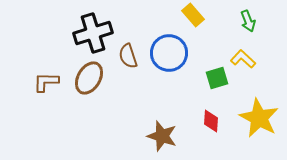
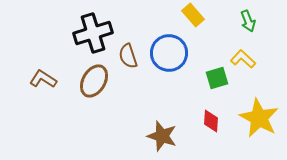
brown ellipse: moved 5 px right, 3 px down
brown L-shape: moved 3 px left, 3 px up; rotated 32 degrees clockwise
